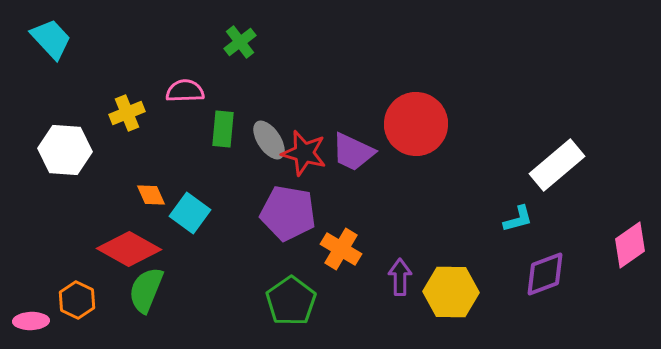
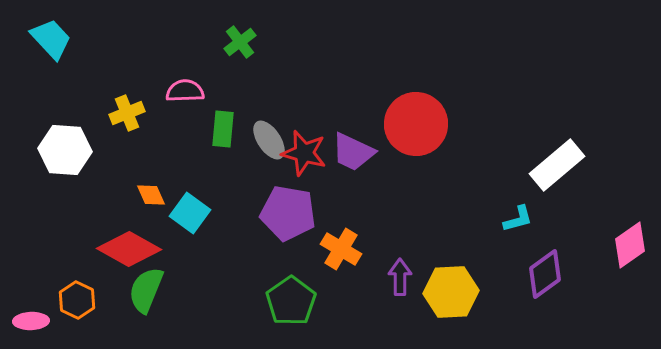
purple diamond: rotated 15 degrees counterclockwise
yellow hexagon: rotated 4 degrees counterclockwise
